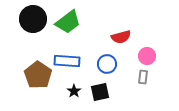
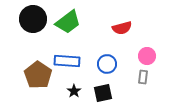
red semicircle: moved 1 px right, 9 px up
black square: moved 3 px right, 1 px down
